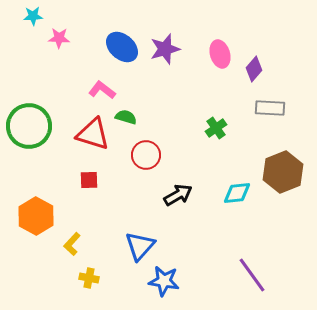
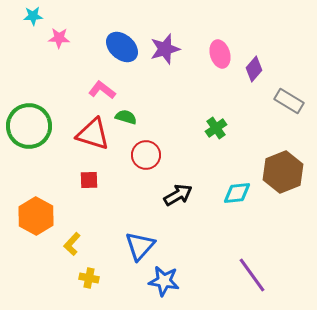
gray rectangle: moved 19 px right, 7 px up; rotated 28 degrees clockwise
